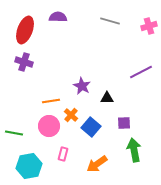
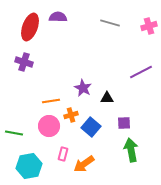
gray line: moved 2 px down
red ellipse: moved 5 px right, 3 px up
purple star: moved 1 px right, 2 px down
orange cross: rotated 32 degrees clockwise
green arrow: moved 3 px left
orange arrow: moved 13 px left
